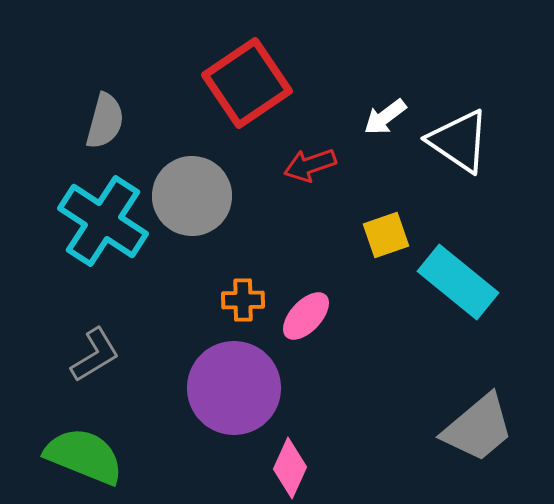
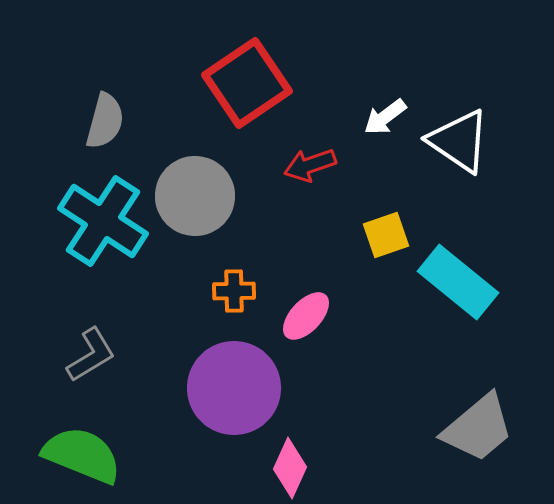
gray circle: moved 3 px right
orange cross: moved 9 px left, 9 px up
gray L-shape: moved 4 px left
green semicircle: moved 2 px left, 1 px up
